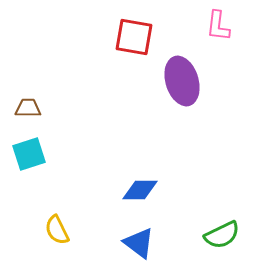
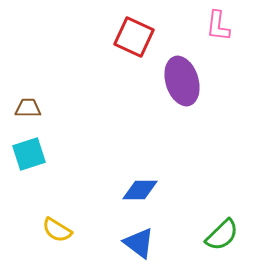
red square: rotated 15 degrees clockwise
yellow semicircle: rotated 32 degrees counterclockwise
green semicircle: rotated 18 degrees counterclockwise
